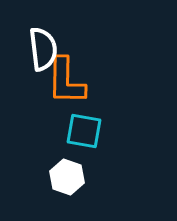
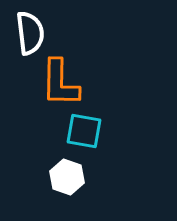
white semicircle: moved 13 px left, 16 px up
orange L-shape: moved 6 px left, 2 px down
